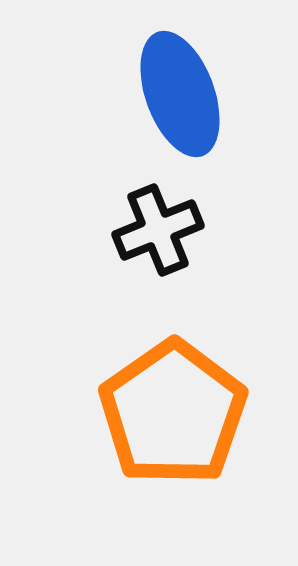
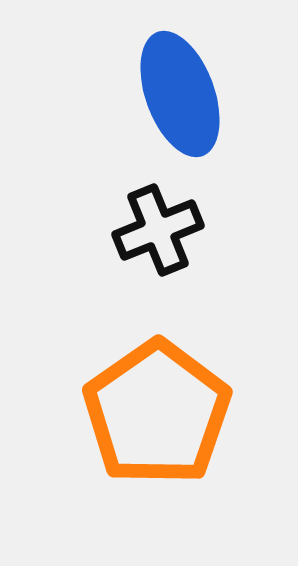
orange pentagon: moved 16 px left
